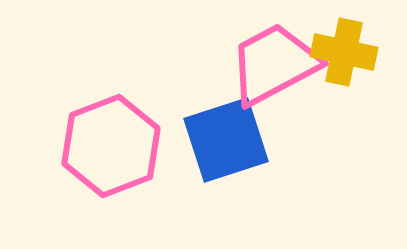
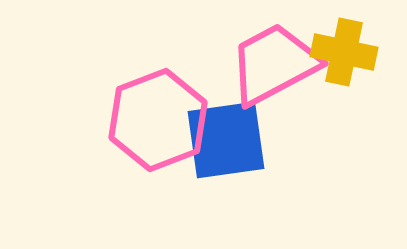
blue square: rotated 10 degrees clockwise
pink hexagon: moved 47 px right, 26 px up
